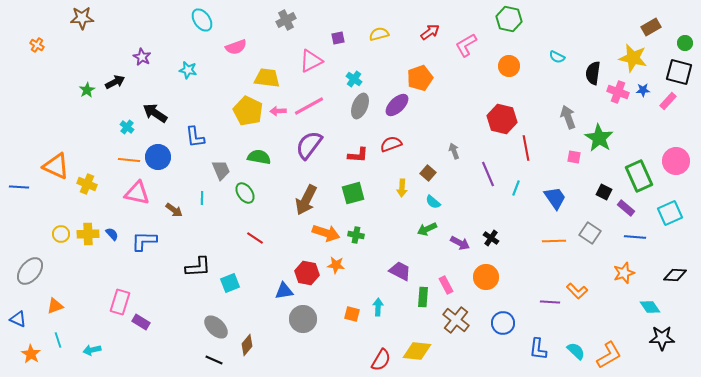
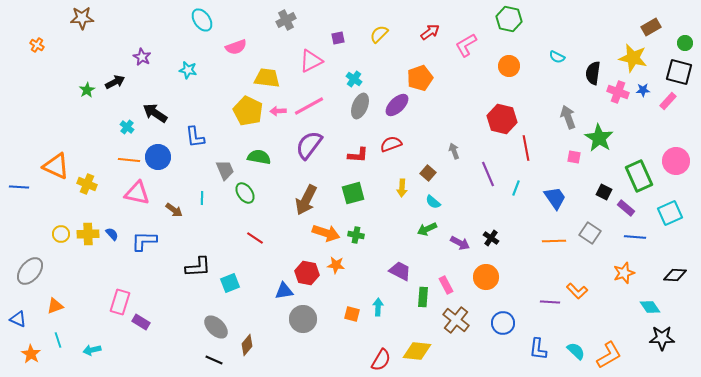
yellow semicircle at (379, 34): rotated 30 degrees counterclockwise
gray trapezoid at (221, 170): moved 4 px right
